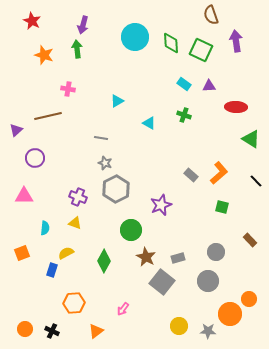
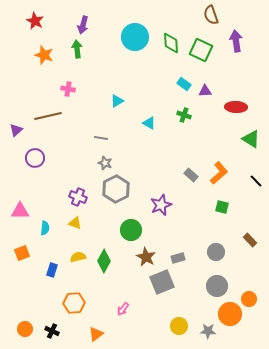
red star at (32, 21): moved 3 px right
purple triangle at (209, 86): moved 4 px left, 5 px down
pink triangle at (24, 196): moved 4 px left, 15 px down
yellow semicircle at (66, 253): moved 12 px right, 4 px down; rotated 14 degrees clockwise
gray circle at (208, 281): moved 9 px right, 5 px down
gray square at (162, 282): rotated 30 degrees clockwise
orange triangle at (96, 331): moved 3 px down
